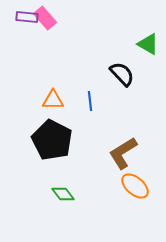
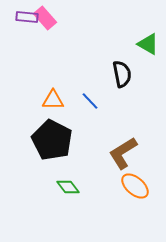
black semicircle: rotated 32 degrees clockwise
blue line: rotated 36 degrees counterclockwise
green diamond: moved 5 px right, 7 px up
